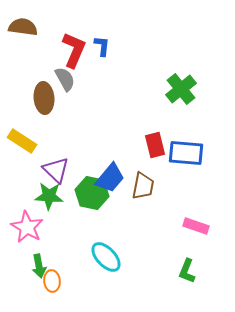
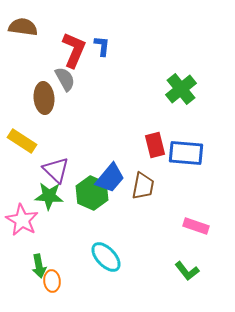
green hexagon: rotated 12 degrees clockwise
pink star: moved 5 px left, 7 px up
green L-shape: rotated 60 degrees counterclockwise
